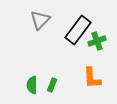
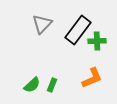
gray triangle: moved 2 px right, 4 px down
green cross: rotated 18 degrees clockwise
orange L-shape: rotated 110 degrees counterclockwise
green semicircle: rotated 132 degrees counterclockwise
